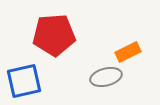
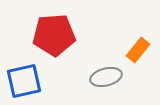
orange rectangle: moved 10 px right, 2 px up; rotated 25 degrees counterclockwise
